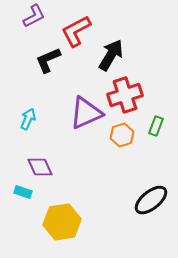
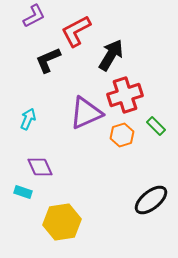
green rectangle: rotated 66 degrees counterclockwise
